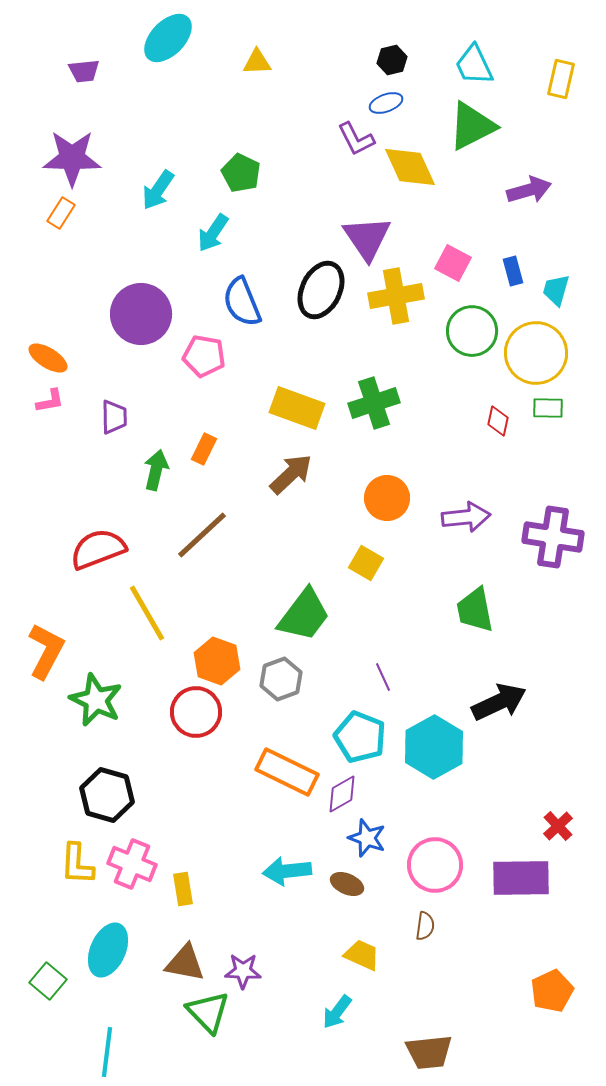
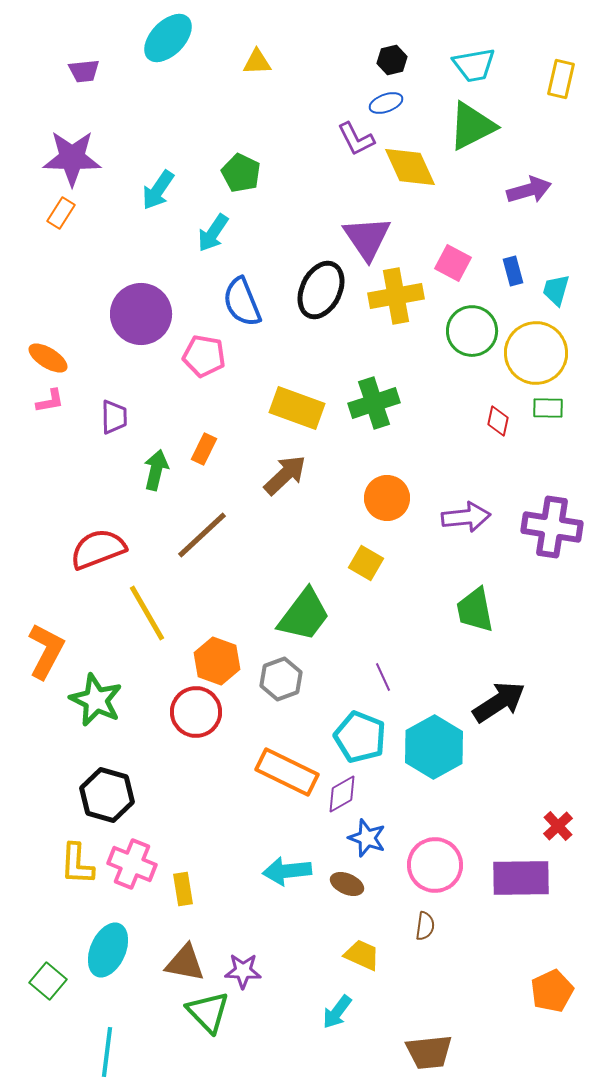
cyan trapezoid at (474, 65): rotated 75 degrees counterclockwise
brown arrow at (291, 474): moved 6 px left, 1 px down
purple cross at (553, 537): moved 1 px left, 10 px up
black arrow at (499, 702): rotated 8 degrees counterclockwise
